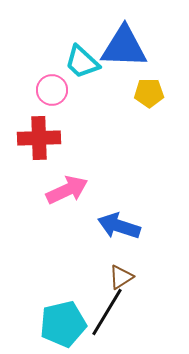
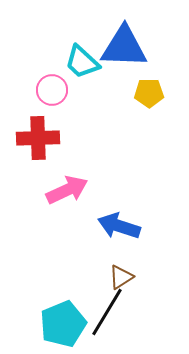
red cross: moved 1 px left
cyan pentagon: rotated 9 degrees counterclockwise
